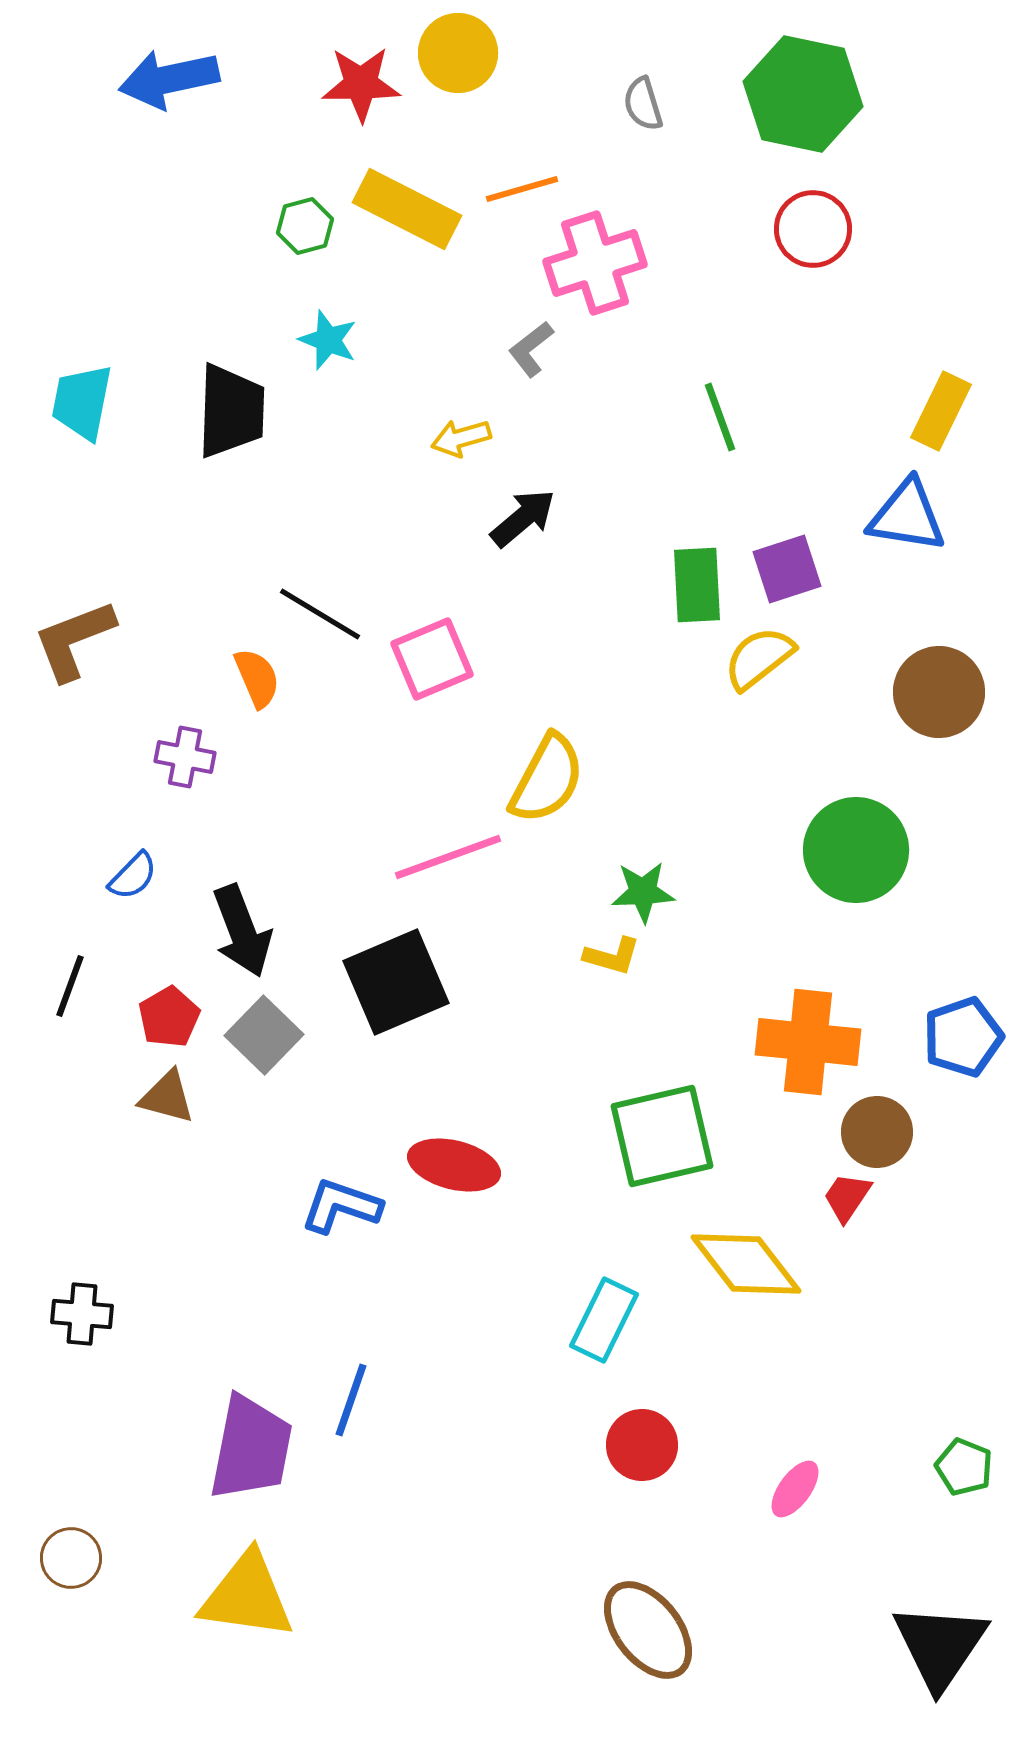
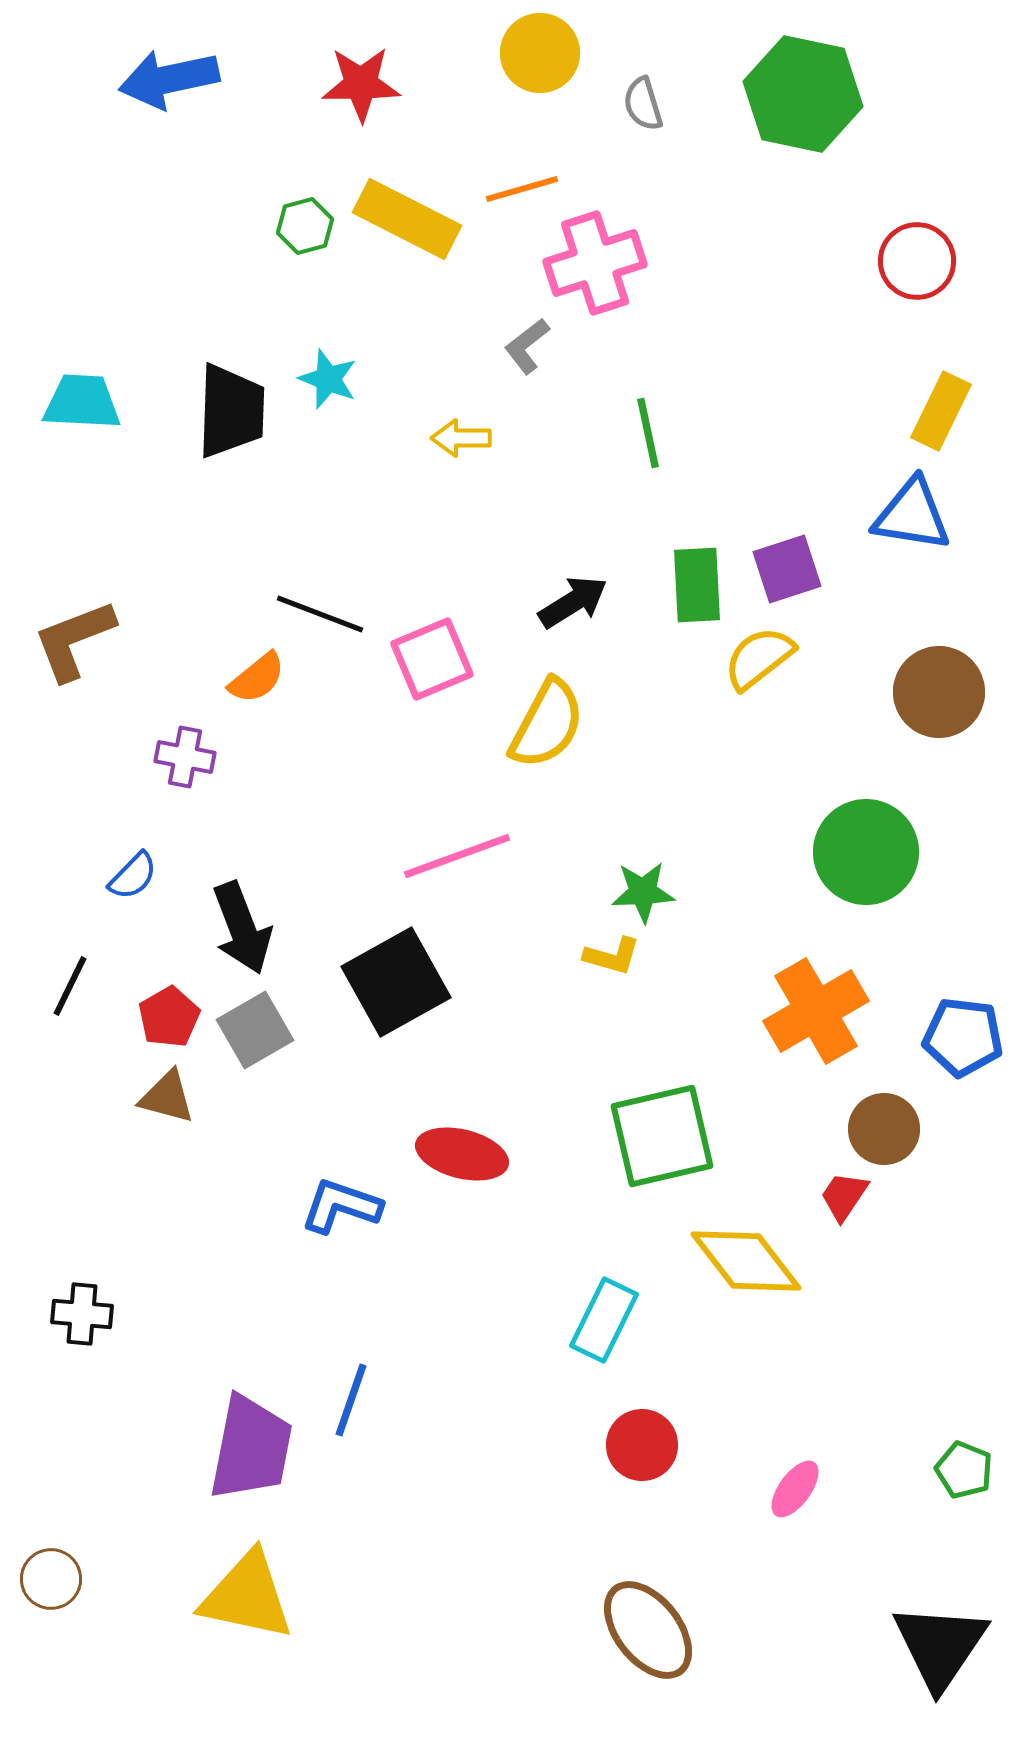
yellow circle at (458, 53): moved 82 px right
yellow rectangle at (407, 209): moved 10 px down
red circle at (813, 229): moved 104 px right, 32 px down
cyan star at (328, 340): moved 39 px down
gray L-shape at (531, 349): moved 4 px left, 3 px up
cyan trapezoid at (82, 402): rotated 82 degrees clockwise
green line at (720, 417): moved 72 px left, 16 px down; rotated 8 degrees clockwise
yellow arrow at (461, 438): rotated 16 degrees clockwise
blue triangle at (907, 516): moved 5 px right, 1 px up
black arrow at (523, 518): moved 50 px right, 84 px down; rotated 8 degrees clockwise
black line at (320, 614): rotated 10 degrees counterclockwise
orange semicircle at (257, 678): rotated 74 degrees clockwise
yellow semicircle at (547, 779): moved 55 px up
green circle at (856, 850): moved 10 px right, 2 px down
pink line at (448, 857): moved 9 px right, 1 px up
black arrow at (242, 931): moved 3 px up
black square at (396, 982): rotated 6 degrees counterclockwise
black line at (70, 986): rotated 6 degrees clockwise
gray square at (264, 1035): moved 9 px left, 5 px up; rotated 16 degrees clockwise
blue pentagon at (963, 1037): rotated 26 degrees clockwise
orange cross at (808, 1042): moved 8 px right, 31 px up; rotated 36 degrees counterclockwise
brown circle at (877, 1132): moved 7 px right, 3 px up
red ellipse at (454, 1165): moved 8 px right, 11 px up
red trapezoid at (847, 1197): moved 3 px left, 1 px up
yellow diamond at (746, 1264): moved 3 px up
green pentagon at (964, 1467): moved 3 px down
brown circle at (71, 1558): moved 20 px left, 21 px down
yellow triangle at (247, 1596): rotated 4 degrees clockwise
